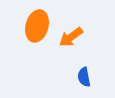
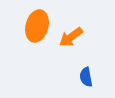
blue semicircle: moved 2 px right
